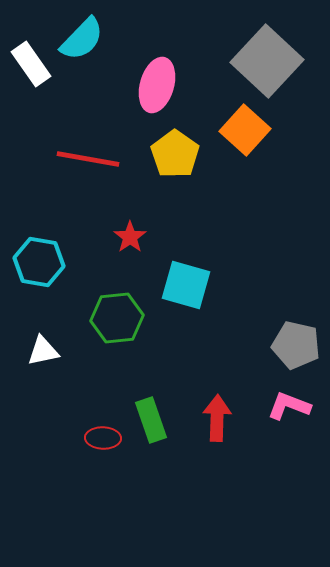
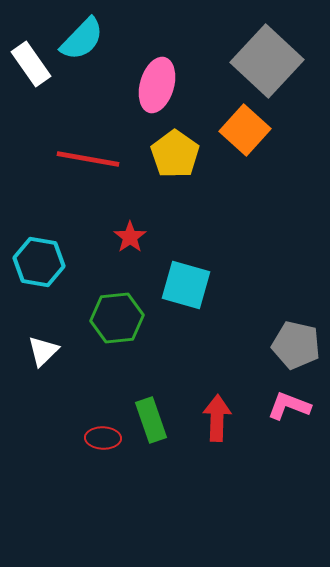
white triangle: rotated 32 degrees counterclockwise
